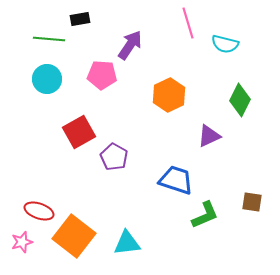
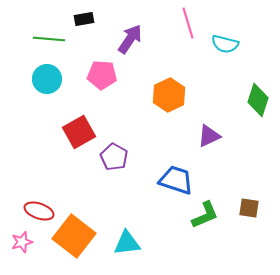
black rectangle: moved 4 px right
purple arrow: moved 6 px up
green diamond: moved 18 px right; rotated 8 degrees counterclockwise
brown square: moved 3 px left, 6 px down
